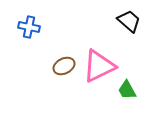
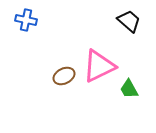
blue cross: moved 3 px left, 7 px up
brown ellipse: moved 10 px down
green trapezoid: moved 2 px right, 1 px up
